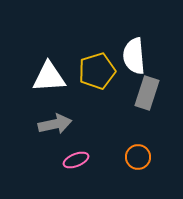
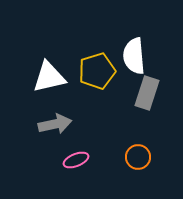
white triangle: rotated 9 degrees counterclockwise
